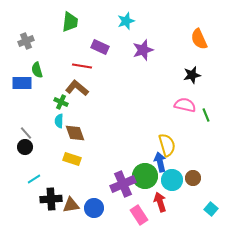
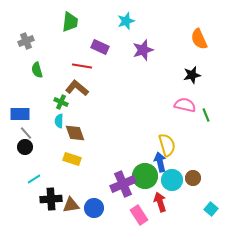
blue rectangle: moved 2 px left, 31 px down
